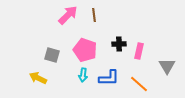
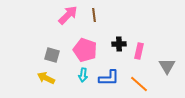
yellow arrow: moved 8 px right
